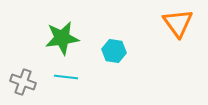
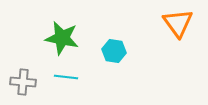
green star: rotated 20 degrees clockwise
gray cross: rotated 15 degrees counterclockwise
